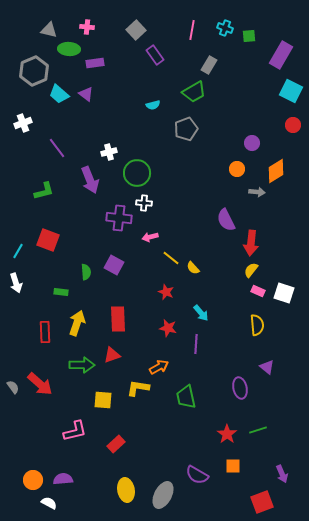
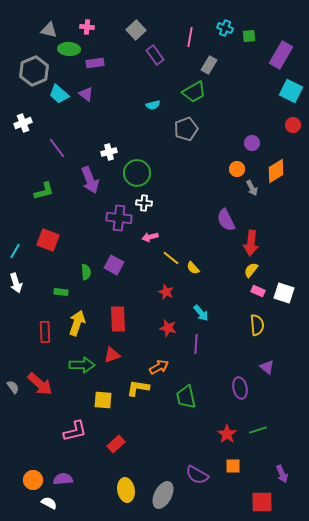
pink line at (192, 30): moved 2 px left, 7 px down
gray arrow at (257, 192): moved 5 px left, 4 px up; rotated 56 degrees clockwise
cyan line at (18, 251): moved 3 px left
red square at (262, 502): rotated 20 degrees clockwise
